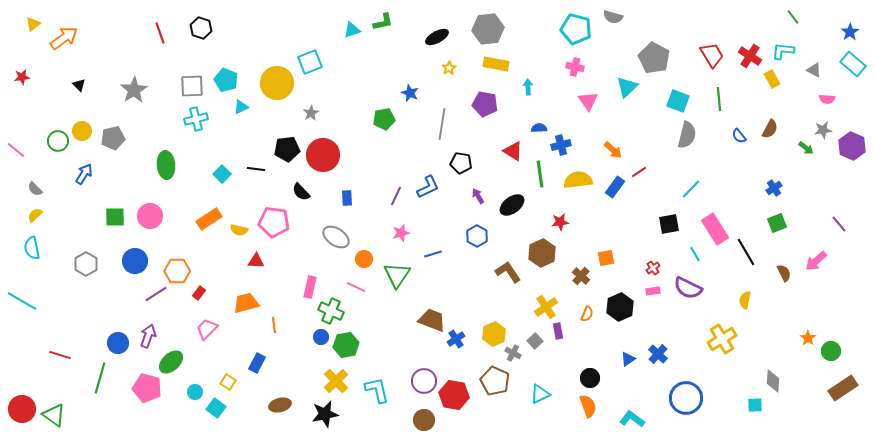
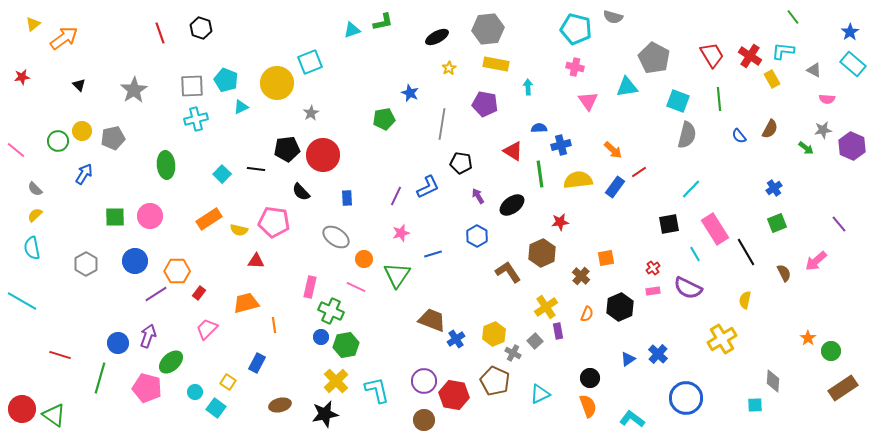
cyan triangle at (627, 87): rotated 35 degrees clockwise
